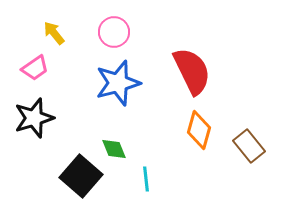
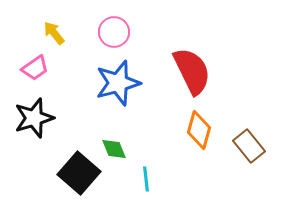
black square: moved 2 px left, 3 px up
